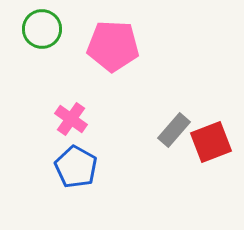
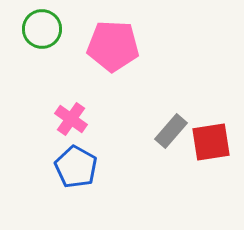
gray rectangle: moved 3 px left, 1 px down
red square: rotated 12 degrees clockwise
